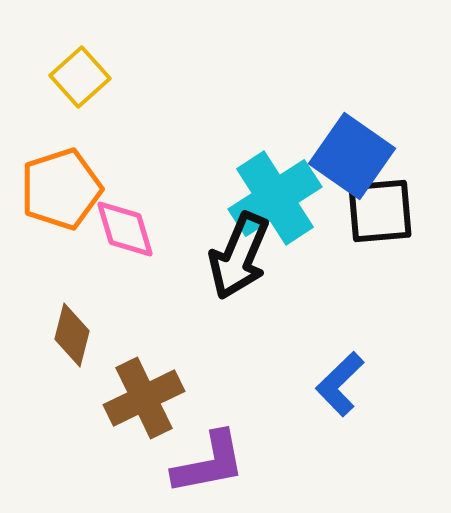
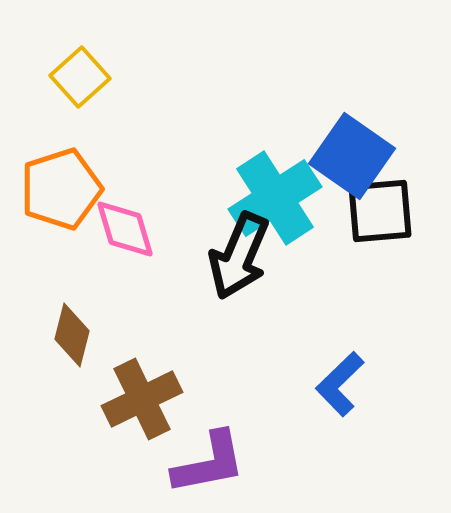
brown cross: moved 2 px left, 1 px down
